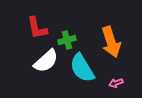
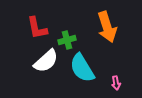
orange arrow: moved 4 px left, 15 px up
pink arrow: rotated 80 degrees counterclockwise
